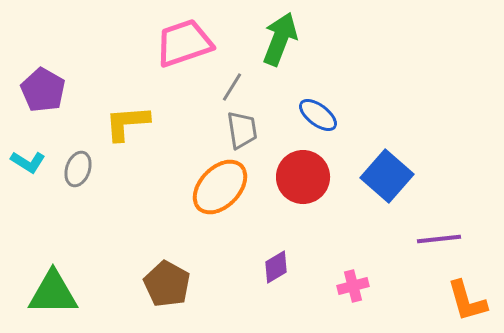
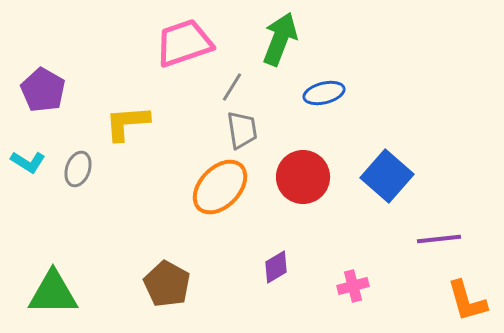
blue ellipse: moved 6 px right, 22 px up; rotated 51 degrees counterclockwise
